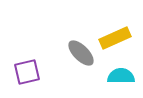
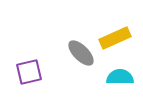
purple square: moved 2 px right
cyan semicircle: moved 1 px left, 1 px down
